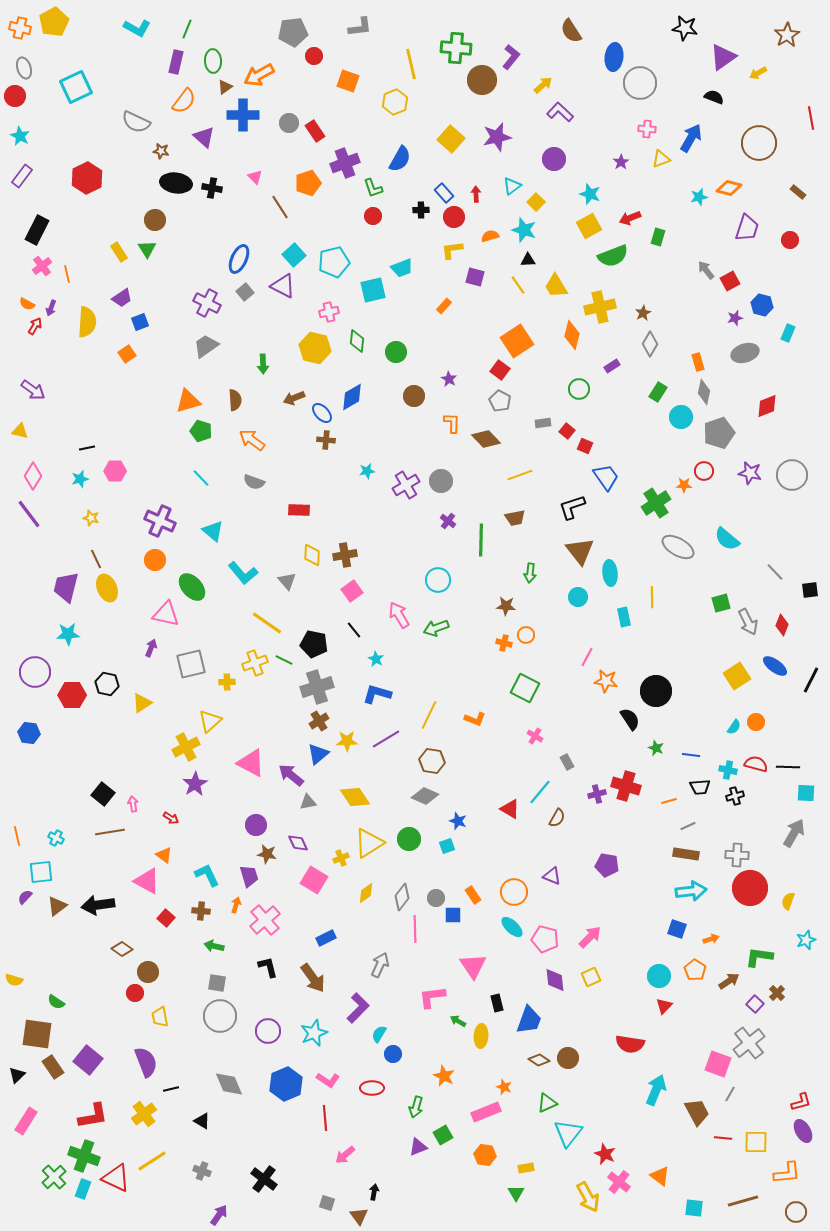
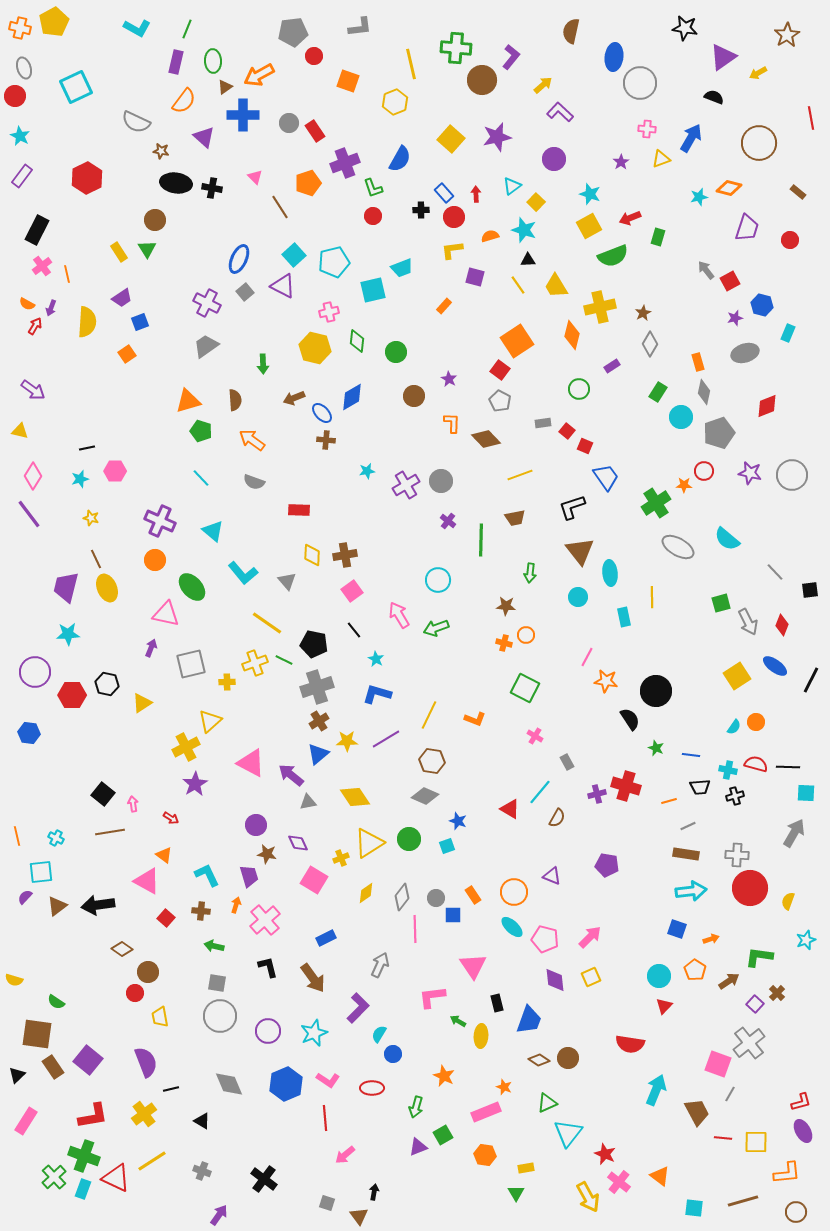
brown semicircle at (571, 31): rotated 45 degrees clockwise
